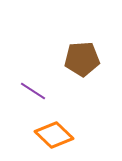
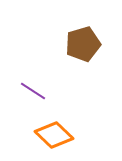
brown pentagon: moved 1 px right, 15 px up; rotated 12 degrees counterclockwise
